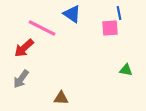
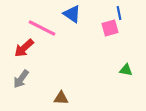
pink square: rotated 12 degrees counterclockwise
